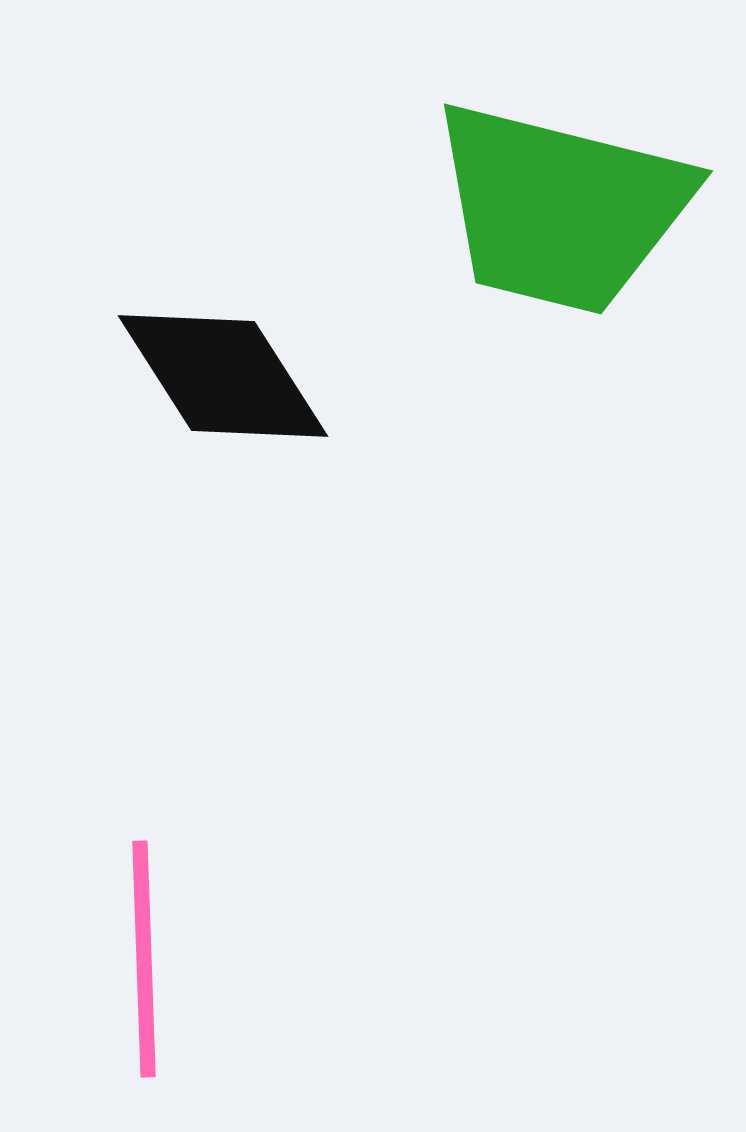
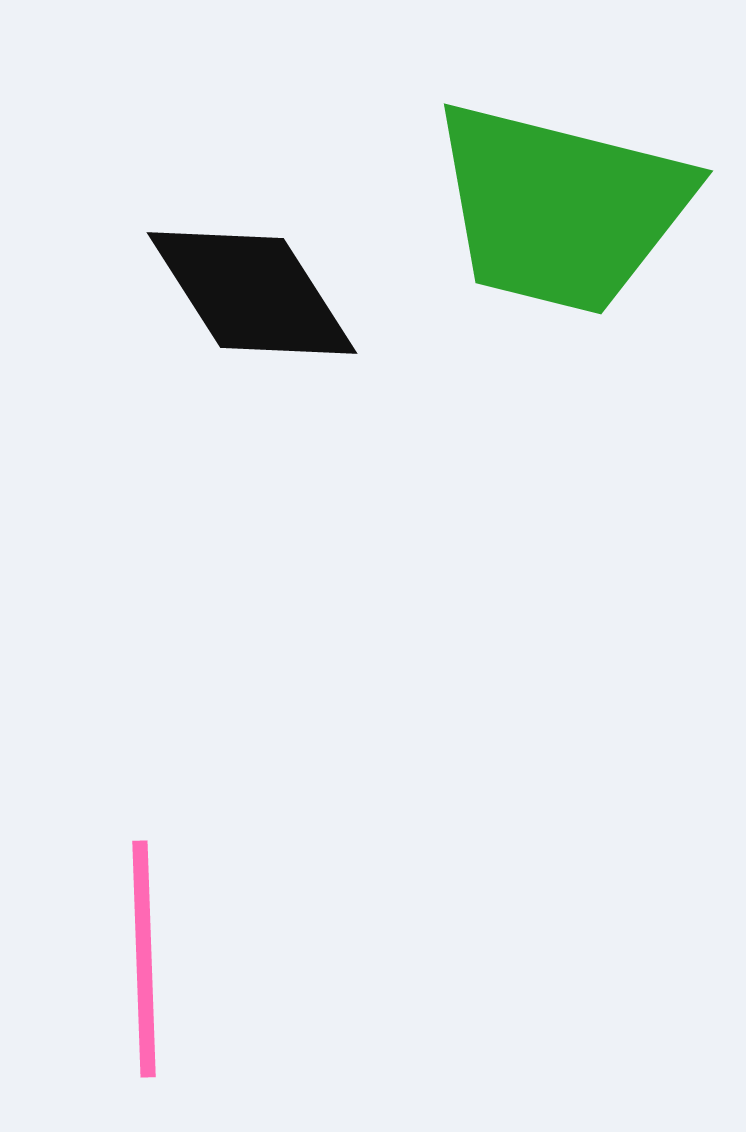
black diamond: moved 29 px right, 83 px up
